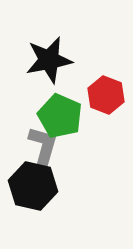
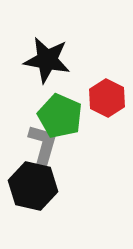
black star: moved 2 px left; rotated 21 degrees clockwise
red hexagon: moved 1 px right, 3 px down; rotated 6 degrees clockwise
gray L-shape: moved 2 px up
